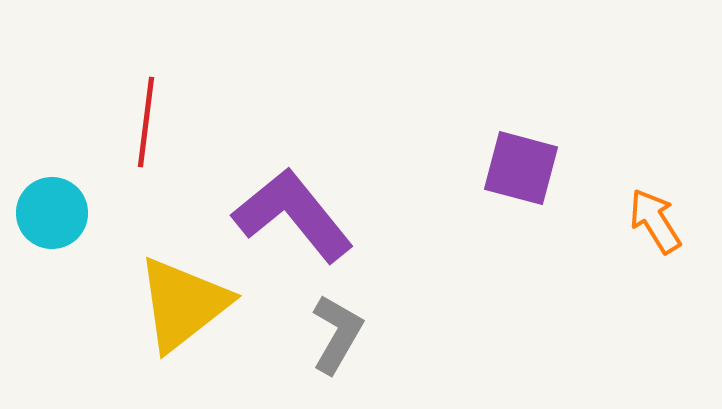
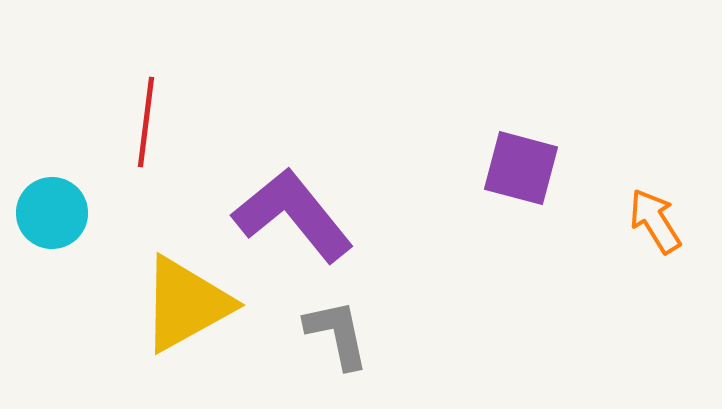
yellow triangle: moved 3 px right; rotated 9 degrees clockwise
gray L-shape: rotated 42 degrees counterclockwise
